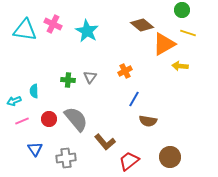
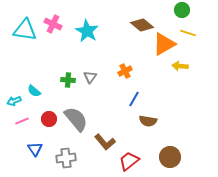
cyan semicircle: rotated 48 degrees counterclockwise
